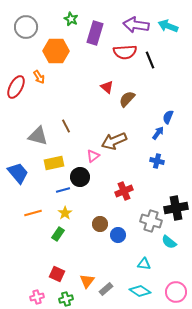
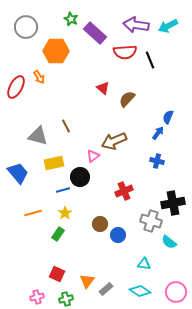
cyan arrow: rotated 48 degrees counterclockwise
purple rectangle: rotated 65 degrees counterclockwise
red triangle: moved 4 px left, 1 px down
black cross: moved 3 px left, 5 px up
